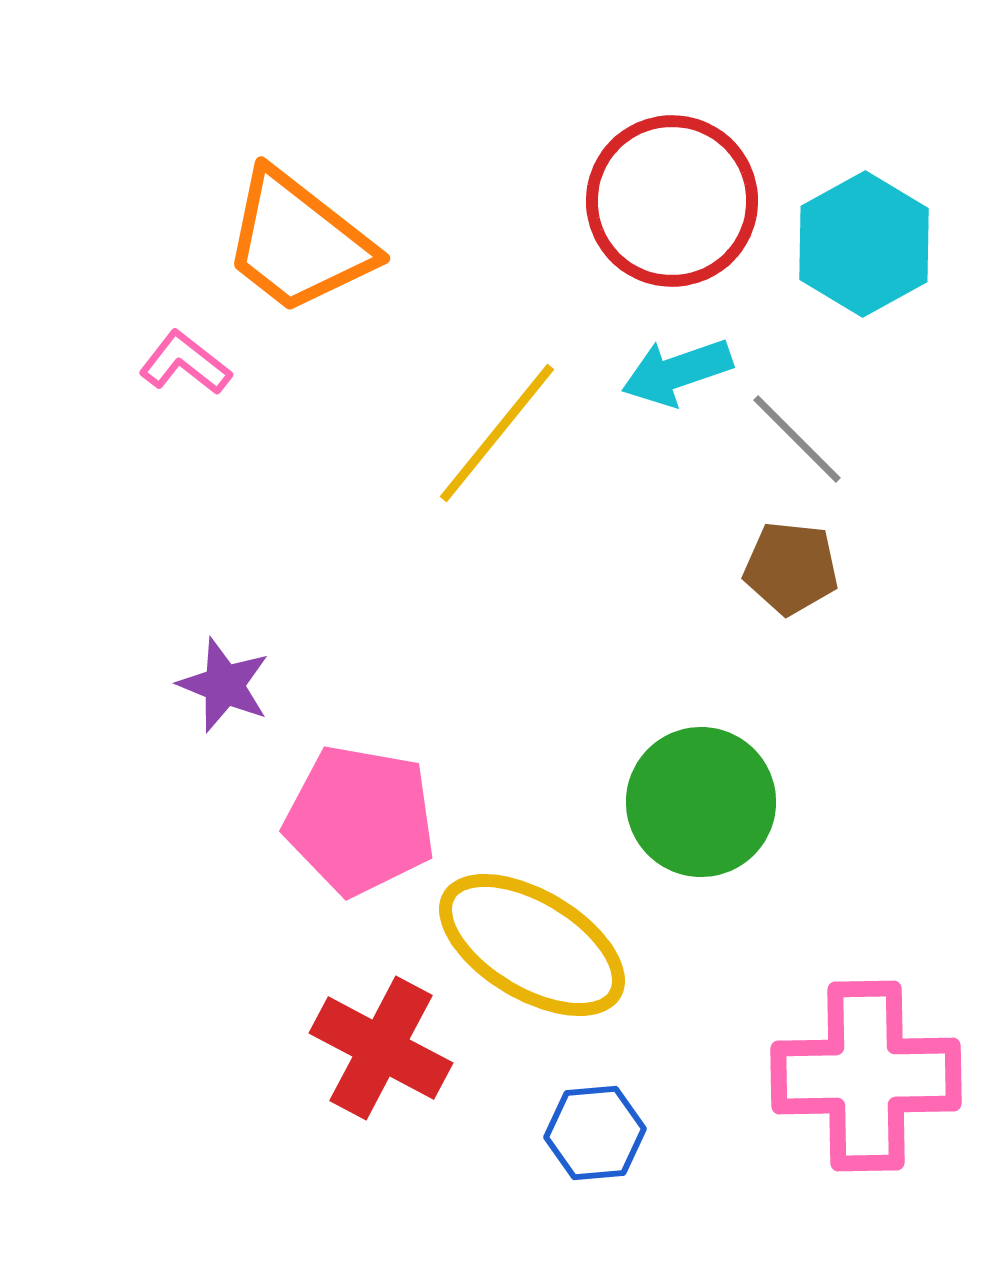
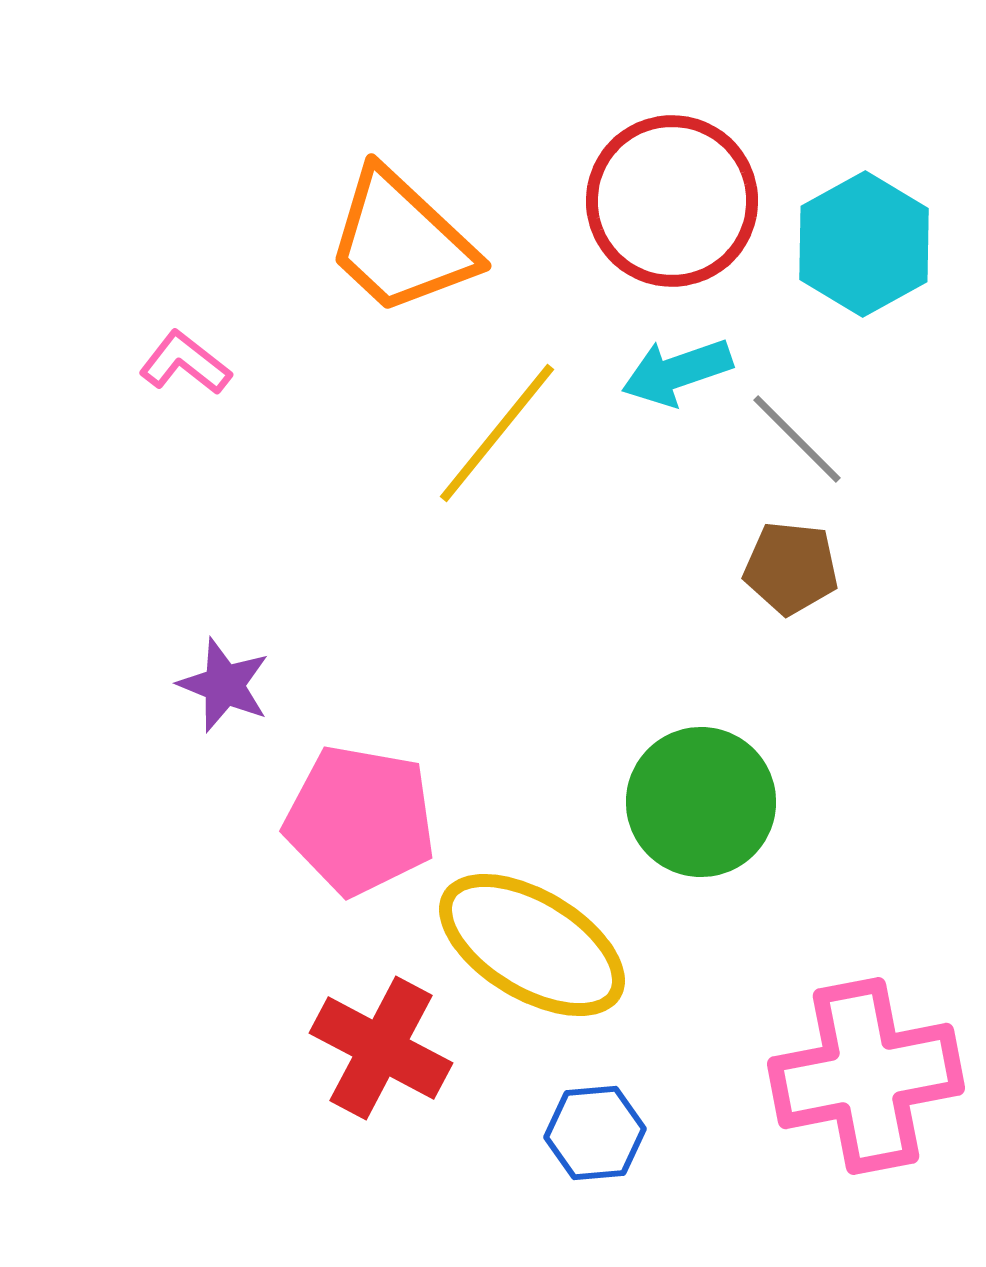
orange trapezoid: moved 103 px right; rotated 5 degrees clockwise
pink cross: rotated 10 degrees counterclockwise
